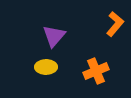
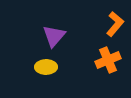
orange cross: moved 12 px right, 11 px up
